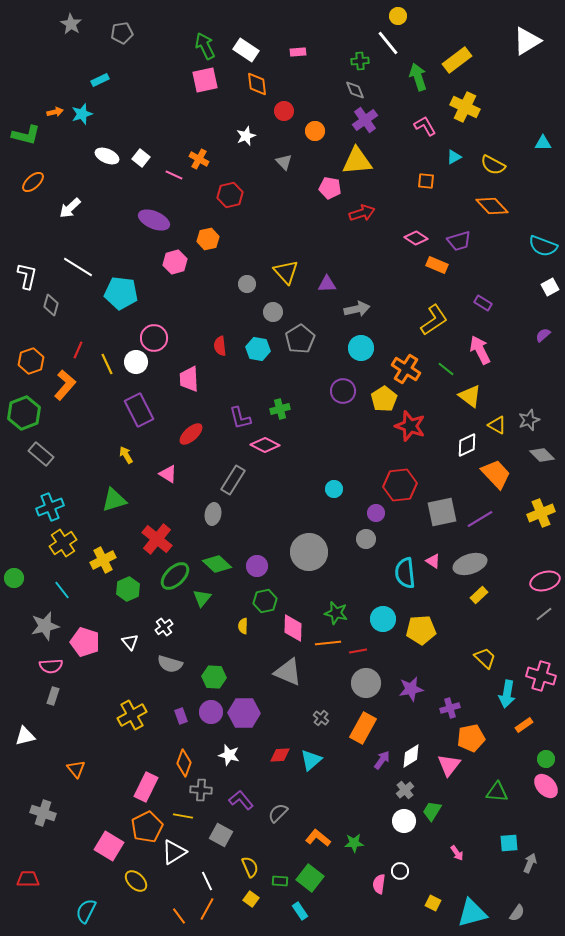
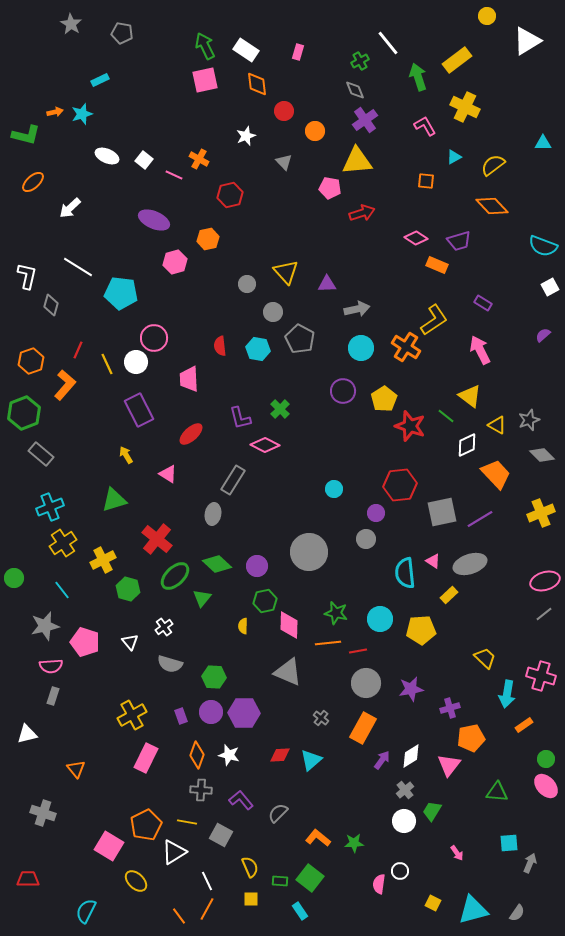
yellow circle at (398, 16): moved 89 px right
gray pentagon at (122, 33): rotated 20 degrees clockwise
pink rectangle at (298, 52): rotated 70 degrees counterclockwise
green cross at (360, 61): rotated 24 degrees counterclockwise
white square at (141, 158): moved 3 px right, 2 px down
yellow semicircle at (493, 165): rotated 115 degrees clockwise
gray pentagon at (300, 339): rotated 12 degrees counterclockwise
orange cross at (406, 369): moved 22 px up
green line at (446, 369): moved 47 px down
green cross at (280, 409): rotated 30 degrees counterclockwise
green hexagon at (128, 589): rotated 20 degrees counterclockwise
yellow rectangle at (479, 595): moved 30 px left
cyan circle at (383, 619): moved 3 px left
pink diamond at (293, 628): moved 4 px left, 3 px up
white triangle at (25, 736): moved 2 px right, 2 px up
orange diamond at (184, 763): moved 13 px right, 8 px up
pink rectangle at (146, 787): moved 29 px up
yellow line at (183, 816): moved 4 px right, 6 px down
orange pentagon at (147, 827): moved 1 px left, 2 px up
yellow square at (251, 899): rotated 35 degrees counterclockwise
cyan triangle at (472, 913): moved 1 px right, 3 px up
